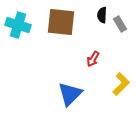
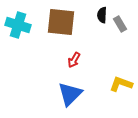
red arrow: moved 19 px left, 1 px down
yellow L-shape: rotated 115 degrees counterclockwise
